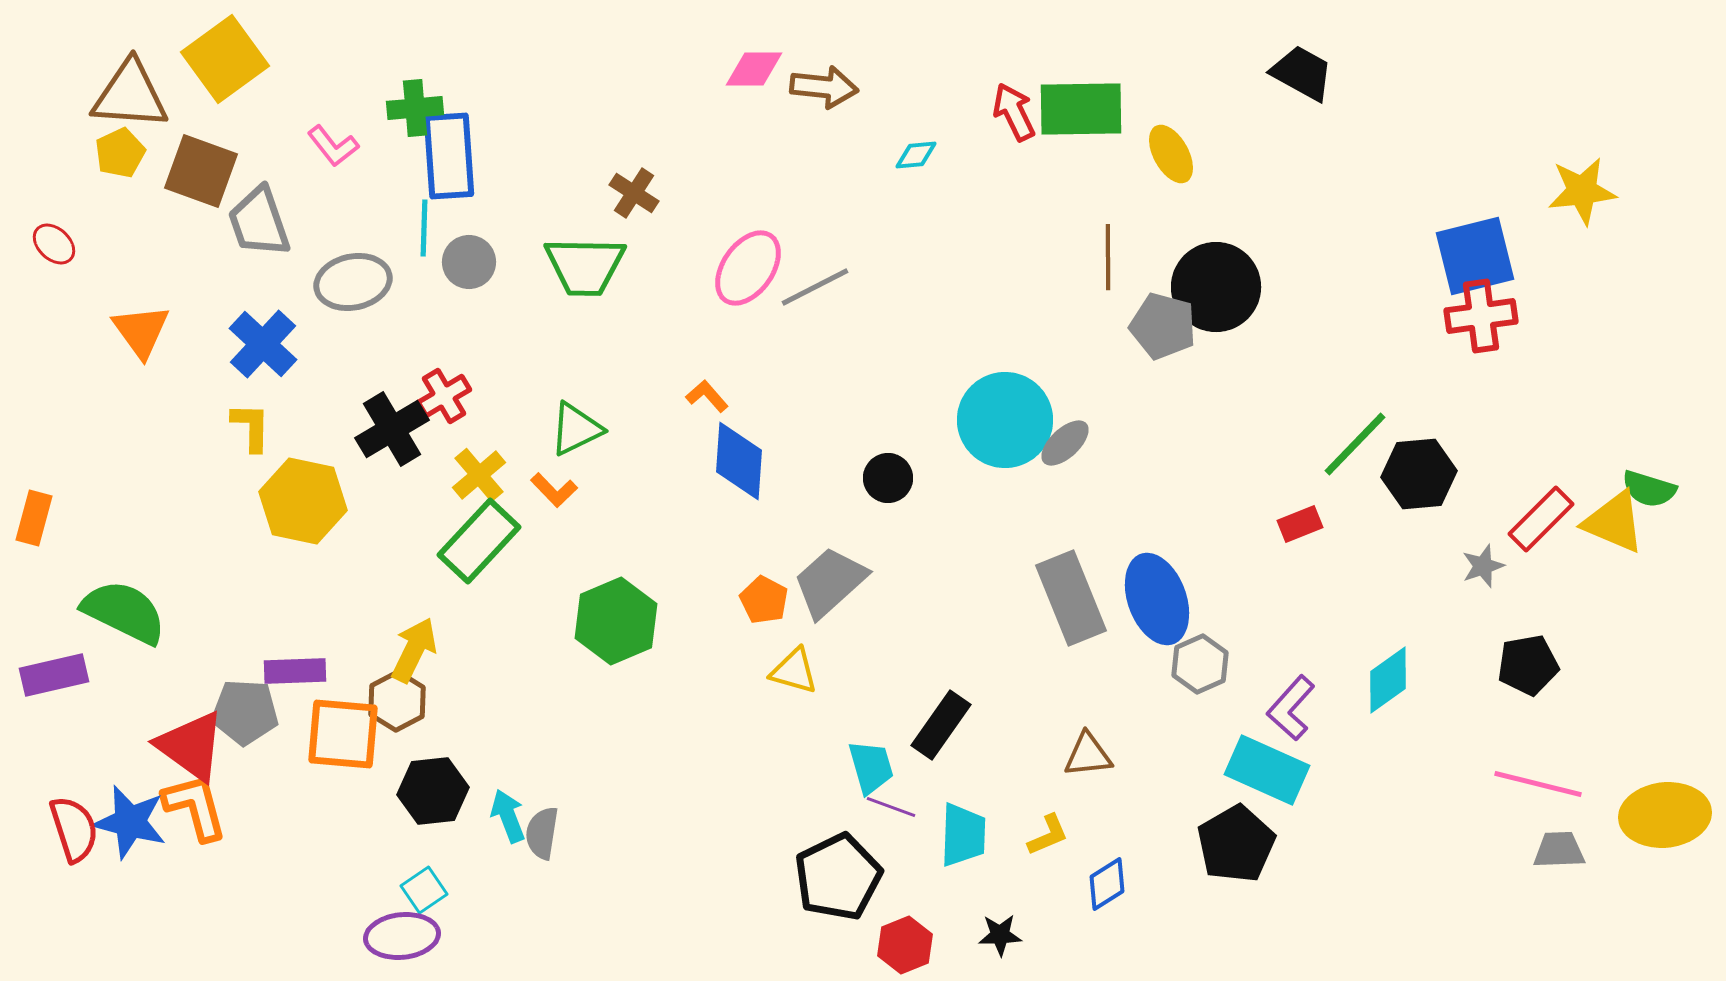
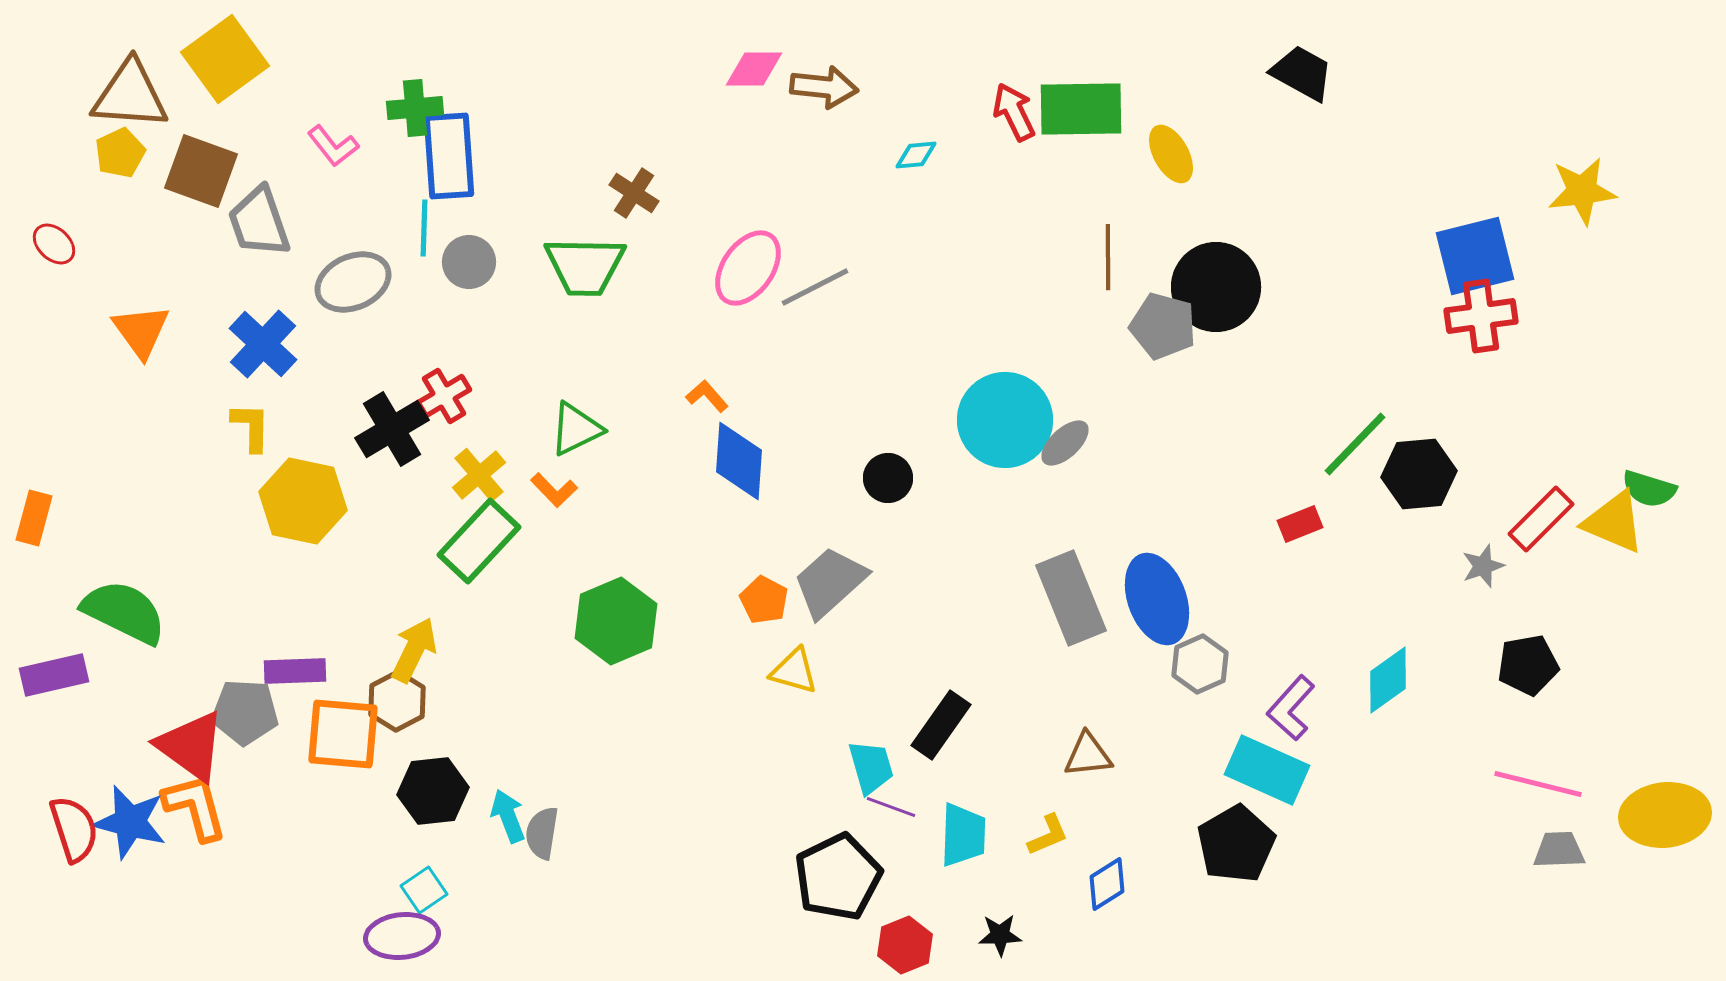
gray ellipse at (353, 282): rotated 12 degrees counterclockwise
